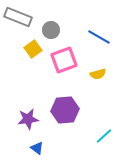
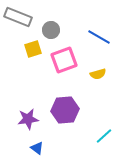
yellow square: rotated 18 degrees clockwise
